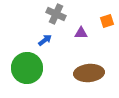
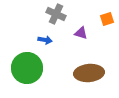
orange square: moved 2 px up
purple triangle: rotated 16 degrees clockwise
blue arrow: rotated 48 degrees clockwise
